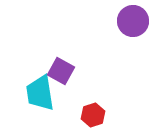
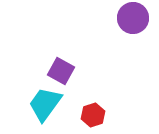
purple circle: moved 3 px up
cyan trapezoid: moved 5 px right, 11 px down; rotated 45 degrees clockwise
